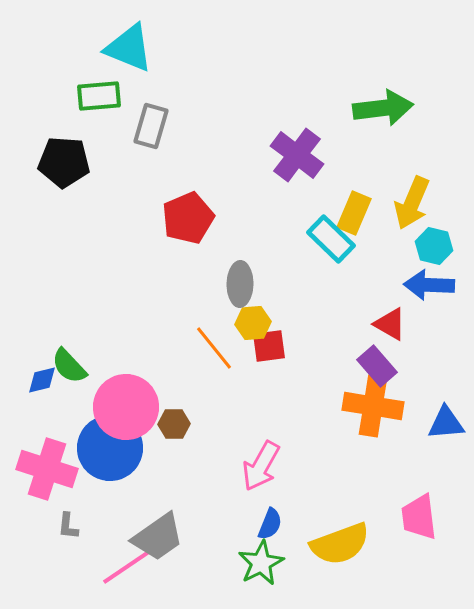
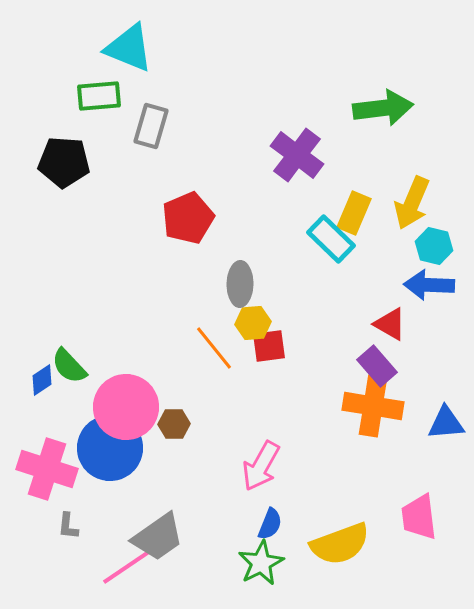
blue diamond: rotated 20 degrees counterclockwise
